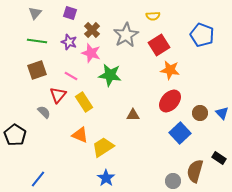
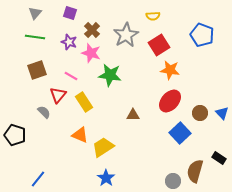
green line: moved 2 px left, 4 px up
black pentagon: rotated 15 degrees counterclockwise
